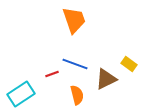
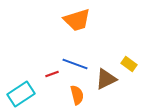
orange trapezoid: moved 3 px right; rotated 92 degrees clockwise
